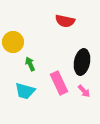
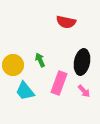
red semicircle: moved 1 px right, 1 px down
yellow circle: moved 23 px down
green arrow: moved 10 px right, 4 px up
pink rectangle: rotated 45 degrees clockwise
cyan trapezoid: rotated 35 degrees clockwise
